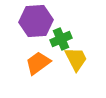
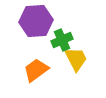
green cross: moved 1 px right, 1 px down
orange trapezoid: moved 2 px left, 7 px down
